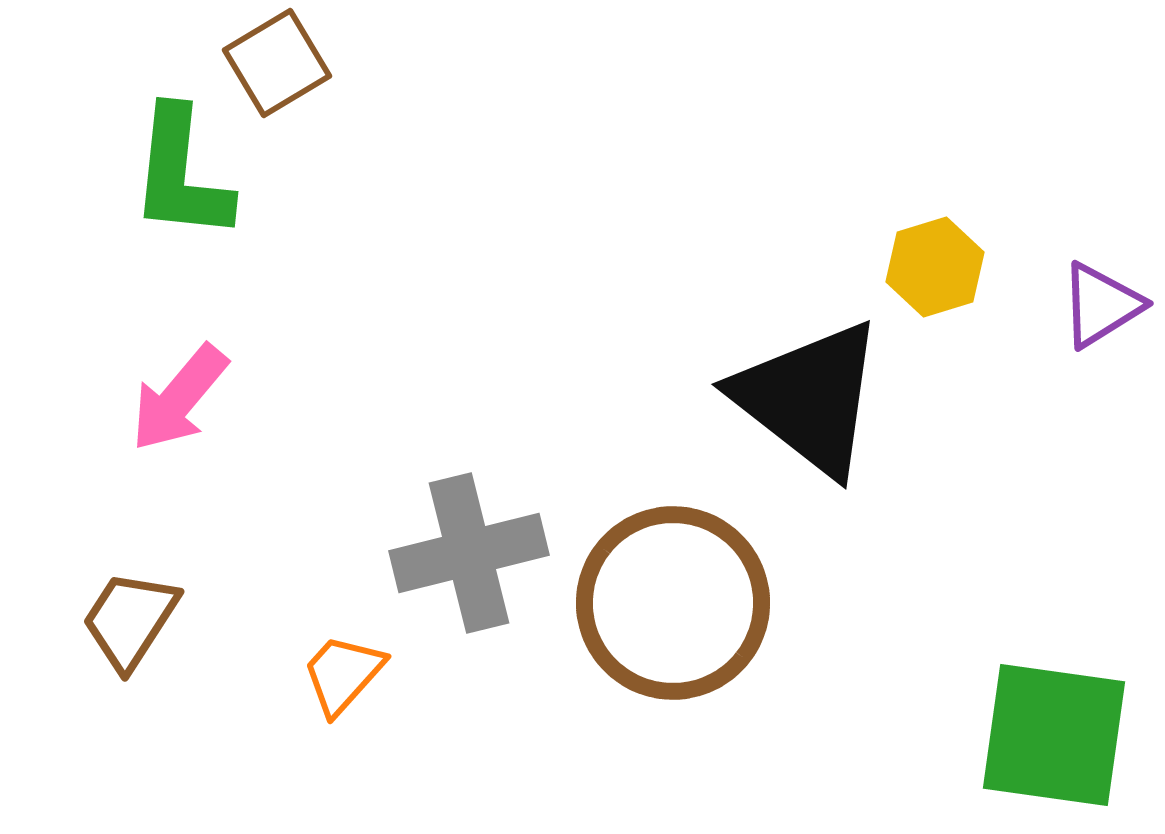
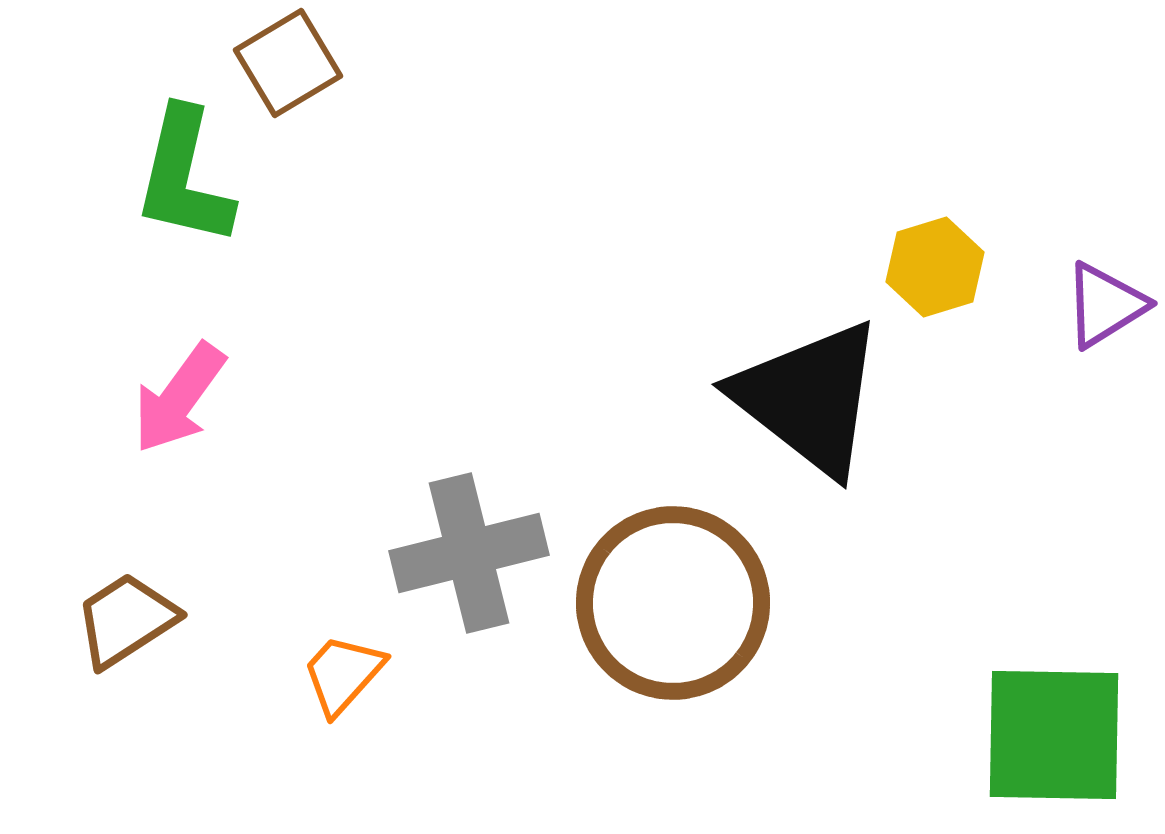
brown square: moved 11 px right
green L-shape: moved 3 px right, 3 px down; rotated 7 degrees clockwise
purple triangle: moved 4 px right
pink arrow: rotated 4 degrees counterclockwise
brown trapezoid: moved 4 px left; rotated 24 degrees clockwise
green square: rotated 7 degrees counterclockwise
